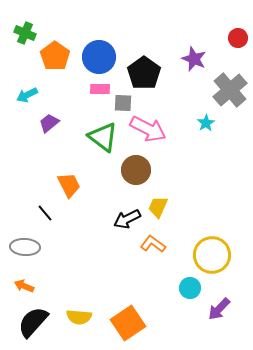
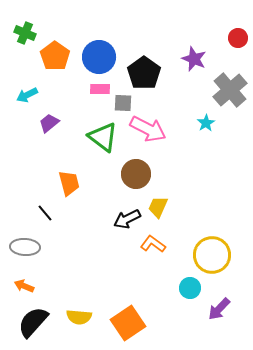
brown circle: moved 4 px down
orange trapezoid: moved 2 px up; rotated 12 degrees clockwise
